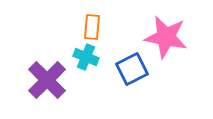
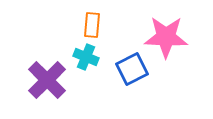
orange rectangle: moved 2 px up
pink star: rotated 9 degrees counterclockwise
